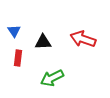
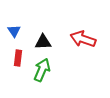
green arrow: moved 10 px left, 8 px up; rotated 140 degrees clockwise
